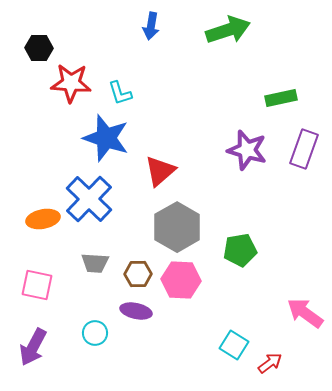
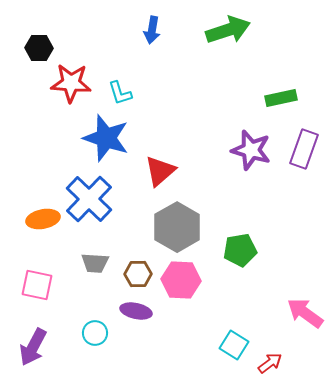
blue arrow: moved 1 px right, 4 px down
purple star: moved 4 px right
